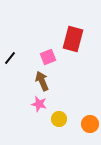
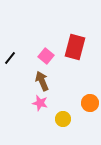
red rectangle: moved 2 px right, 8 px down
pink square: moved 2 px left, 1 px up; rotated 28 degrees counterclockwise
pink star: moved 1 px right, 1 px up
yellow circle: moved 4 px right
orange circle: moved 21 px up
